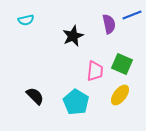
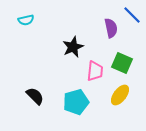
blue line: rotated 66 degrees clockwise
purple semicircle: moved 2 px right, 4 px down
black star: moved 11 px down
green square: moved 1 px up
cyan pentagon: rotated 25 degrees clockwise
